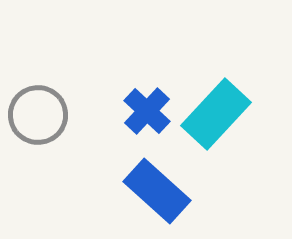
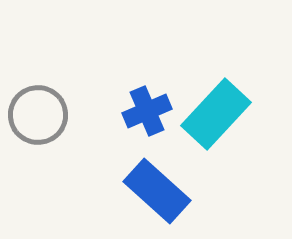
blue cross: rotated 24 degrees clockwise
